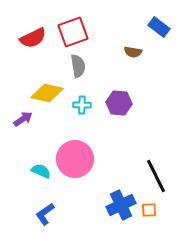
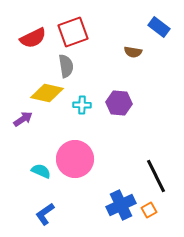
gray semicircle: moved 12 px left
orange square: rotated 28 degrees counterclockwise
